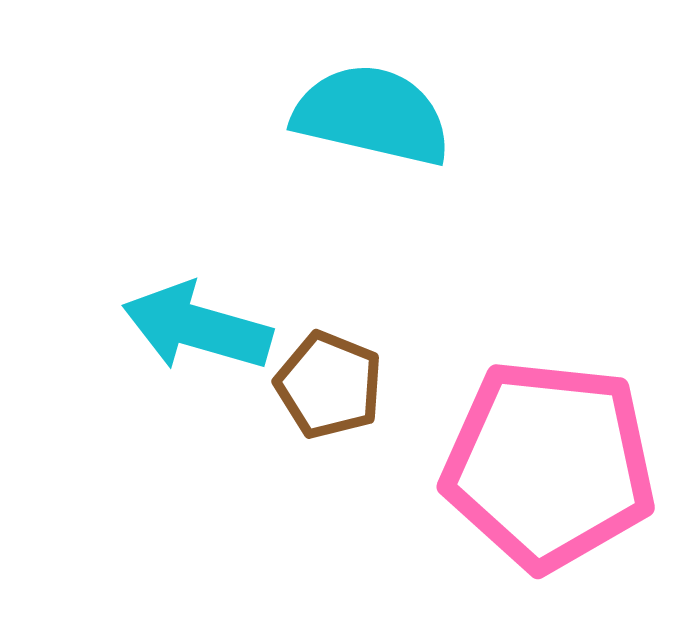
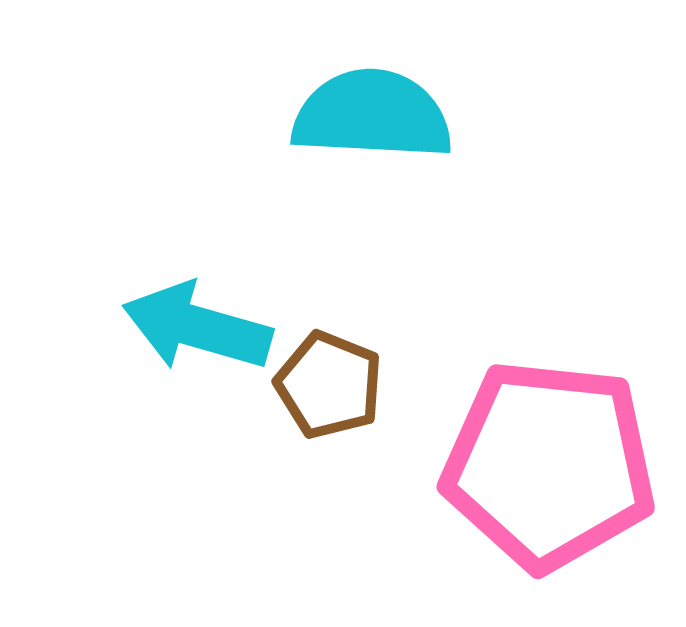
cyan semicircle: rotated 10 degrees counterclockwise
